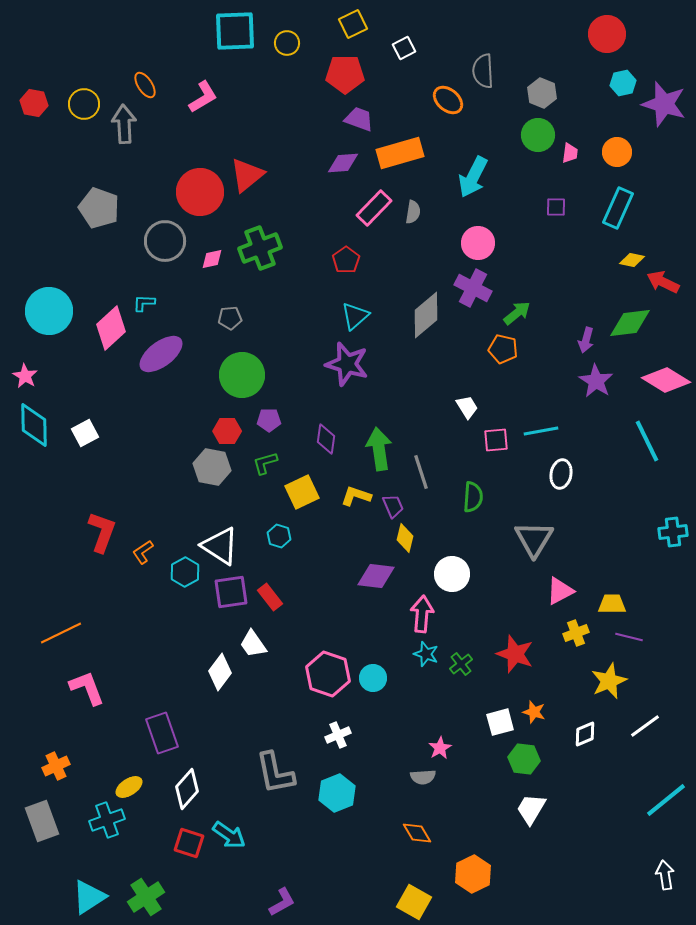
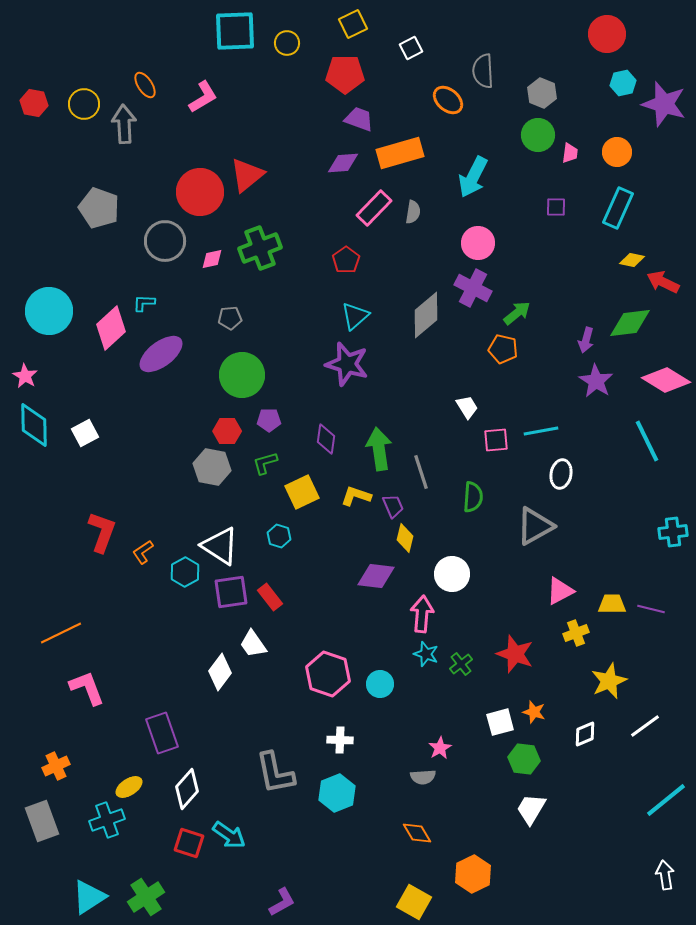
white square at (404, 48): moved 7 px right
gray triangle at (534, 539): moved 1 px right, 13 px up; rotated 30 degrees clockwise
purple line at (629, 637): moved 22 px right, 28 px up
cyan circle at (373, 678): moved 7 px right, 6 px down
white cross at (338, 735): moved 2 px right, 5 px down; rotated 25 degrees clockwise
